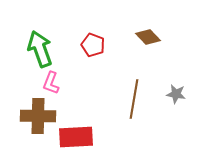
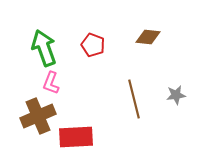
brown diamond: rotated 40 degrees counterclockwise
green arrow: moved 4 px right, 1 px up
gray star: moved 1 px down; rotated 18 degrees counterclockwise
brown line: rotated 24 degrees counterclockwise
brown cross: rotated 24 degrees counterclockwise
